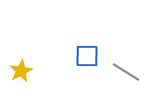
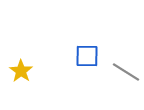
yellow star: rotated 10 degrees counterclockwise
